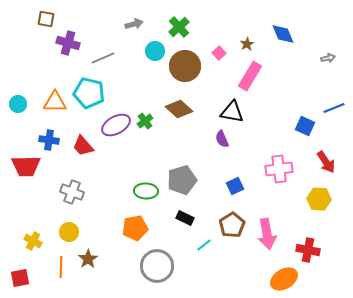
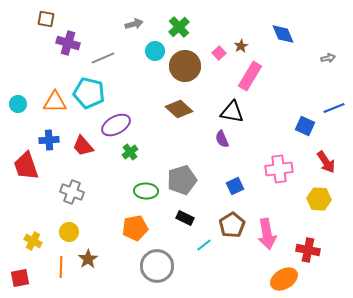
brown star at (247, 44): moved 6 px left, 2 px down
green cross at (145, 121): moved 15 px left, 31 px down
blue cross at (49, 140): rotated 12 degrees counterclockwise
red trapezoid at (26, 166): rotated 72 degrees clockwise
